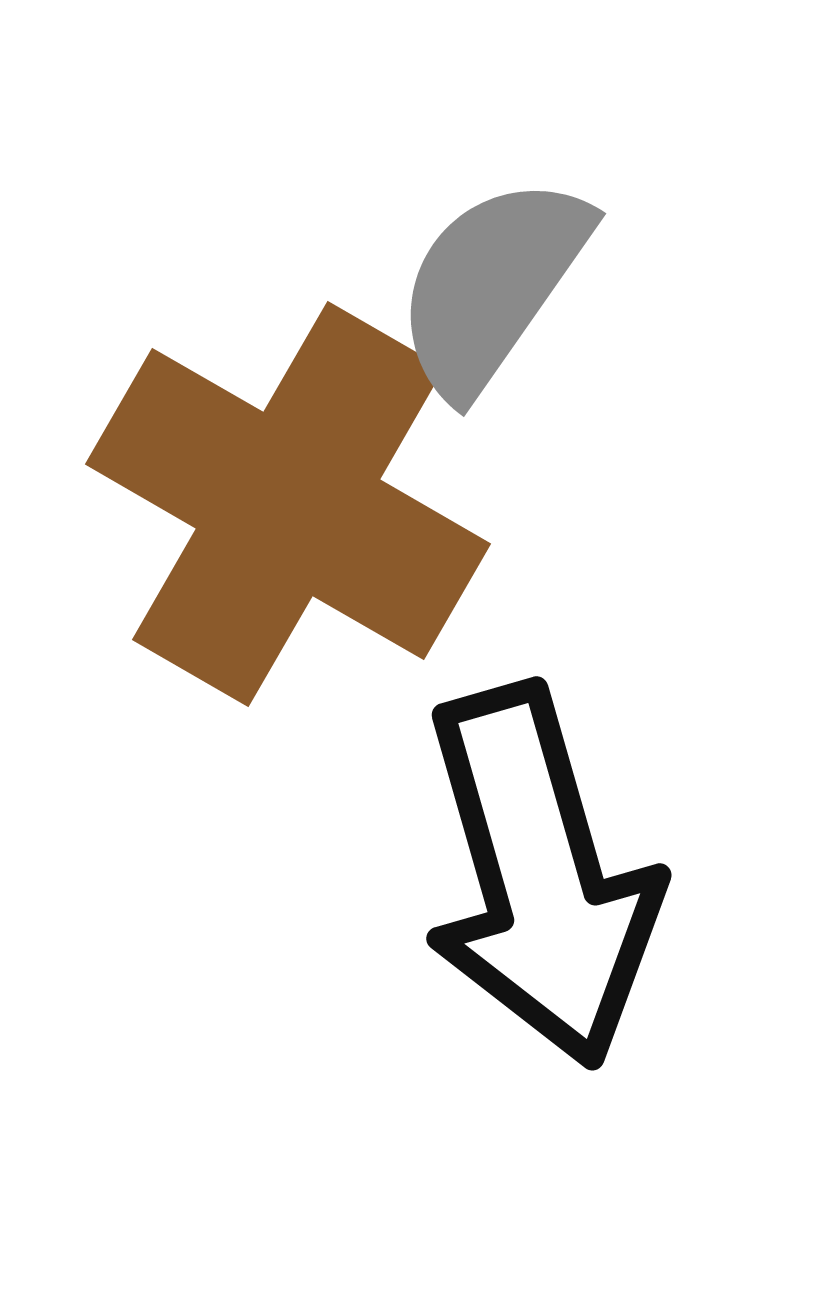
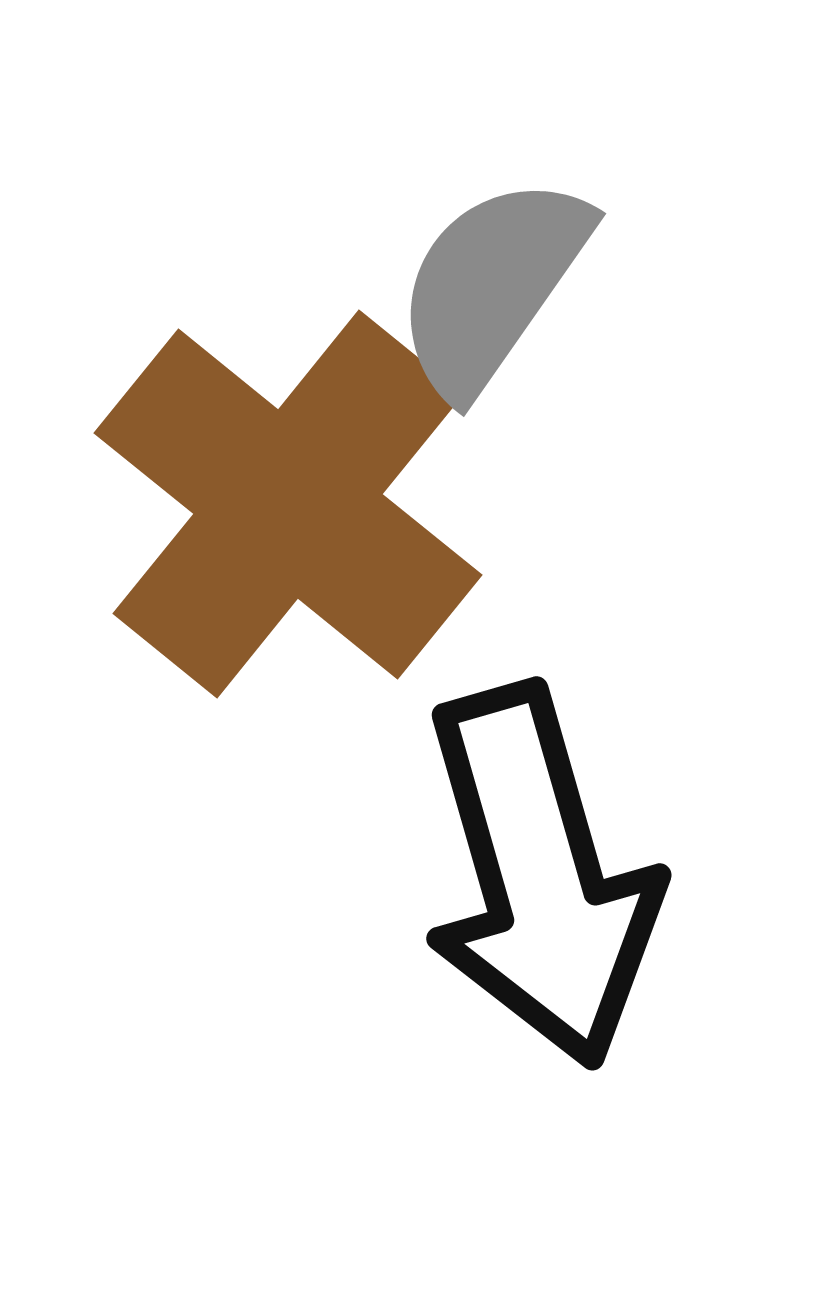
brown cross: rotated 9 degrees clockwise
